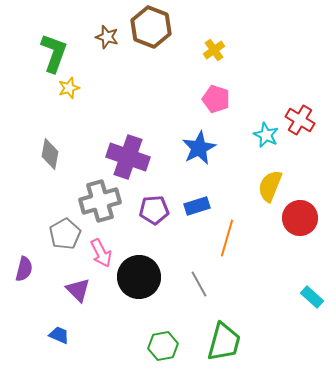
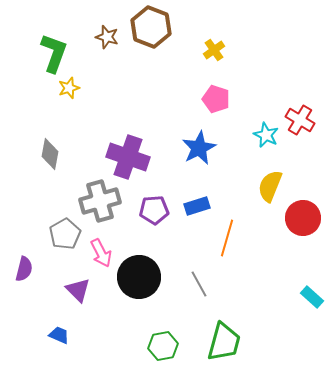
red circle: moved 3 px right
